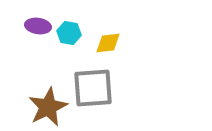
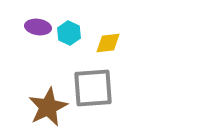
purple ellipse: moved 1 px down
cyan hexagon: rotated 15 degrees clockwise
